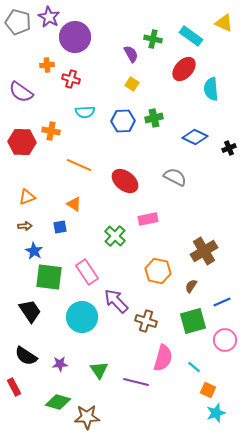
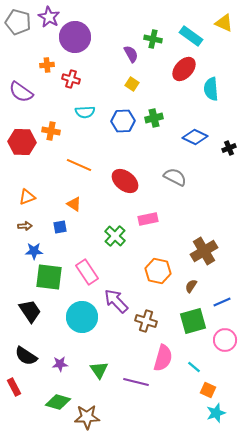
blue star at (34, 251): rotated 30 degrees counterclockwise
